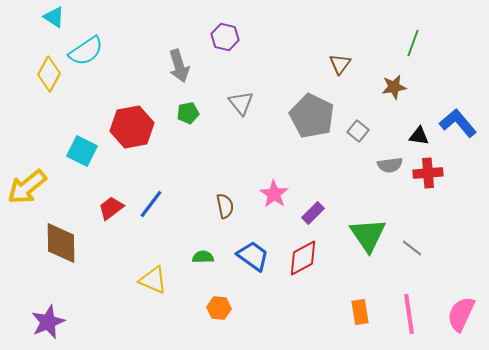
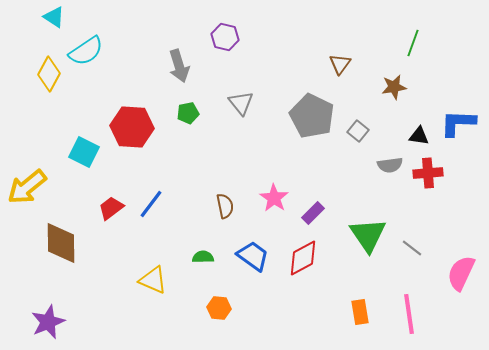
blue L-shape: rotated 48 degrees counterclockwise
red hexagon: rotated 15 degrees clockwise
cyan square: moved 2 px right, 1 px down
pink star: moved 4 px down
pink semicircle: moved 41 px up
